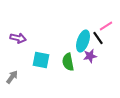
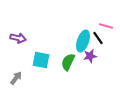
pink line: rotated 48 degrees clockwise
green semicircle: rotated 36 degrees clockwise
gray arrow: moved 4 px right, 1 px down
